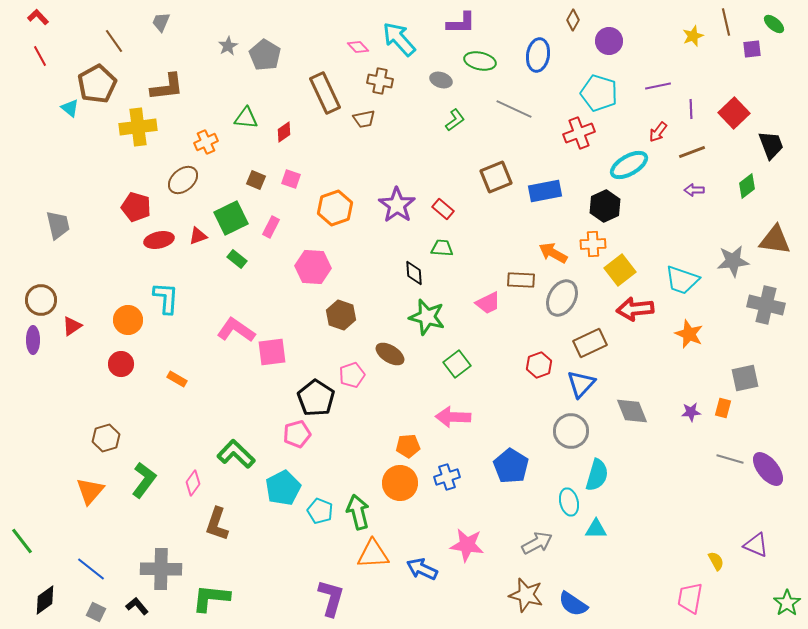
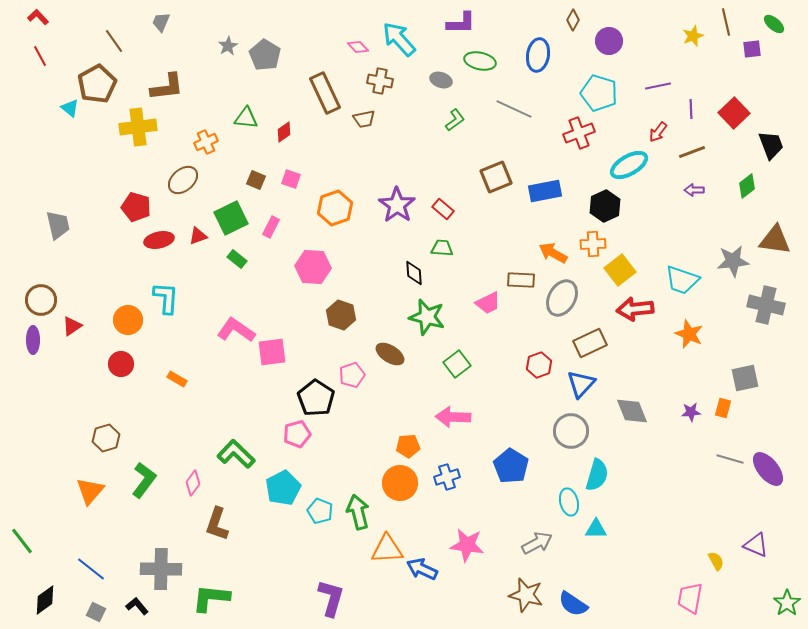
orange triangle at (373, 554): moved 14 px right, 5 px up
